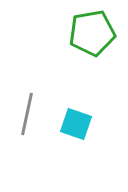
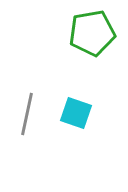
cyan square: moved 11 px up
